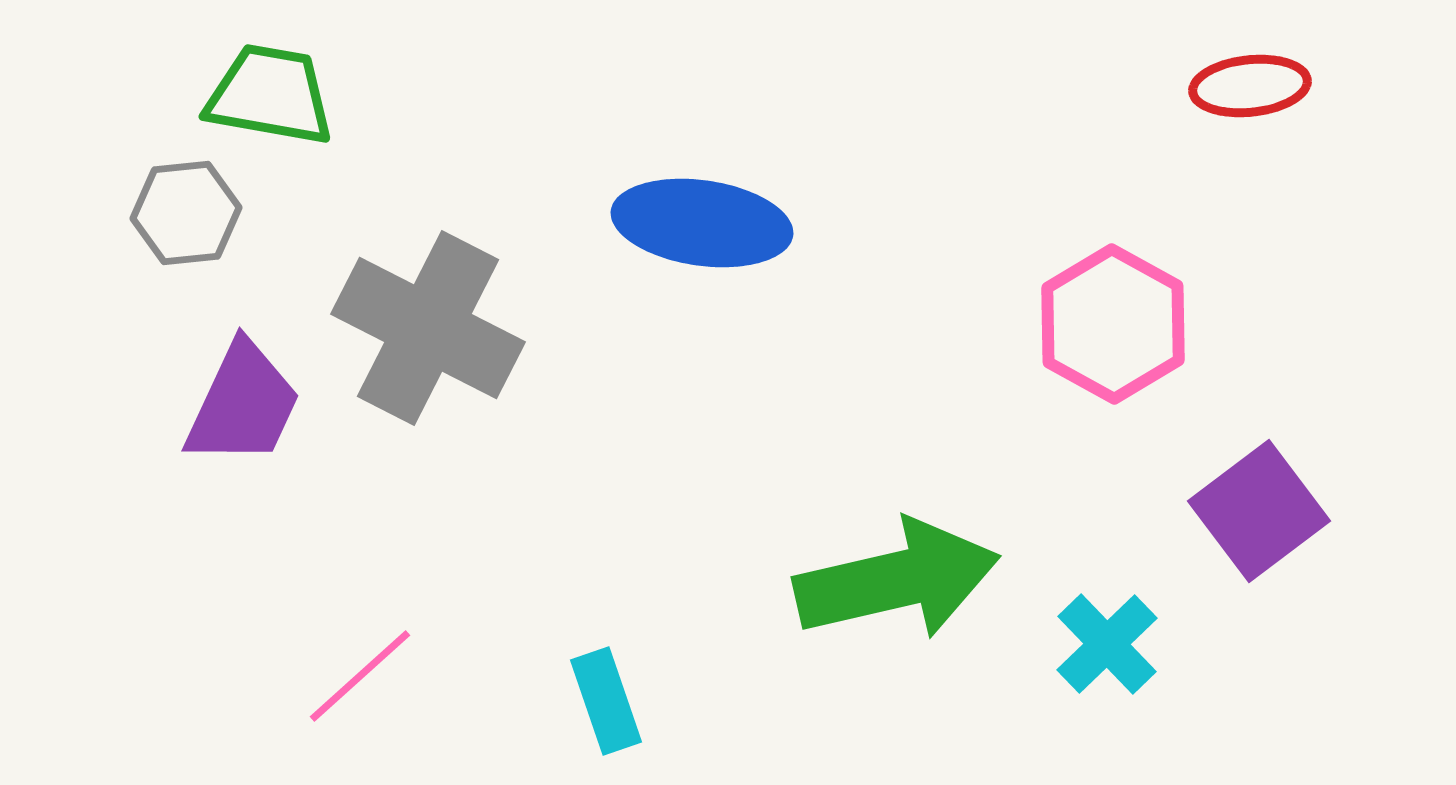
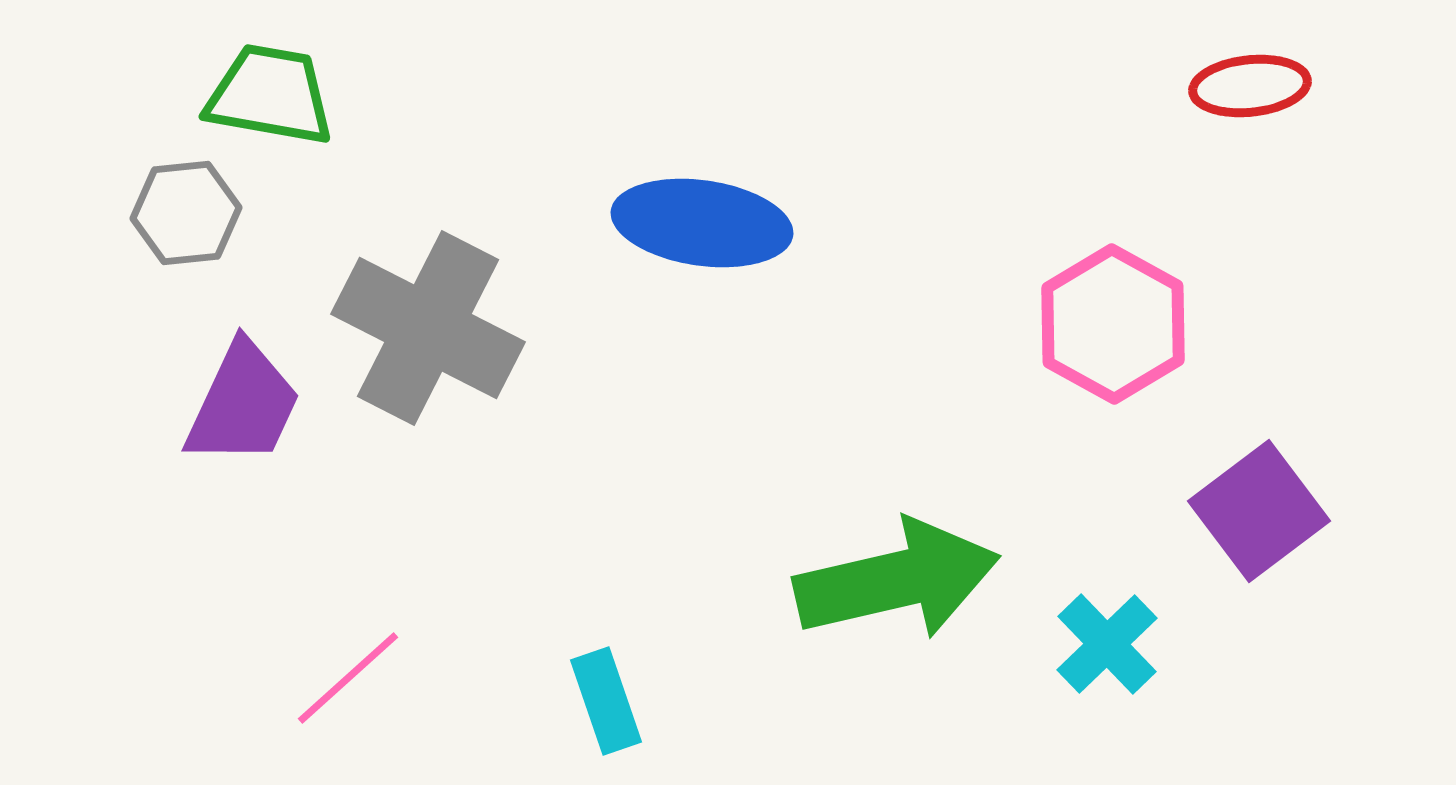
pink line: moved 12 px left, 2 px down
